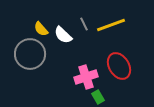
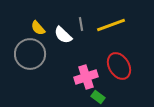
gray line: moved 3 px left; rotated 16 degrees clockwise
yellow semicircle: moved 3 px left, 1 px up
green rectangle: rotated 24 degrees counterclockwise
